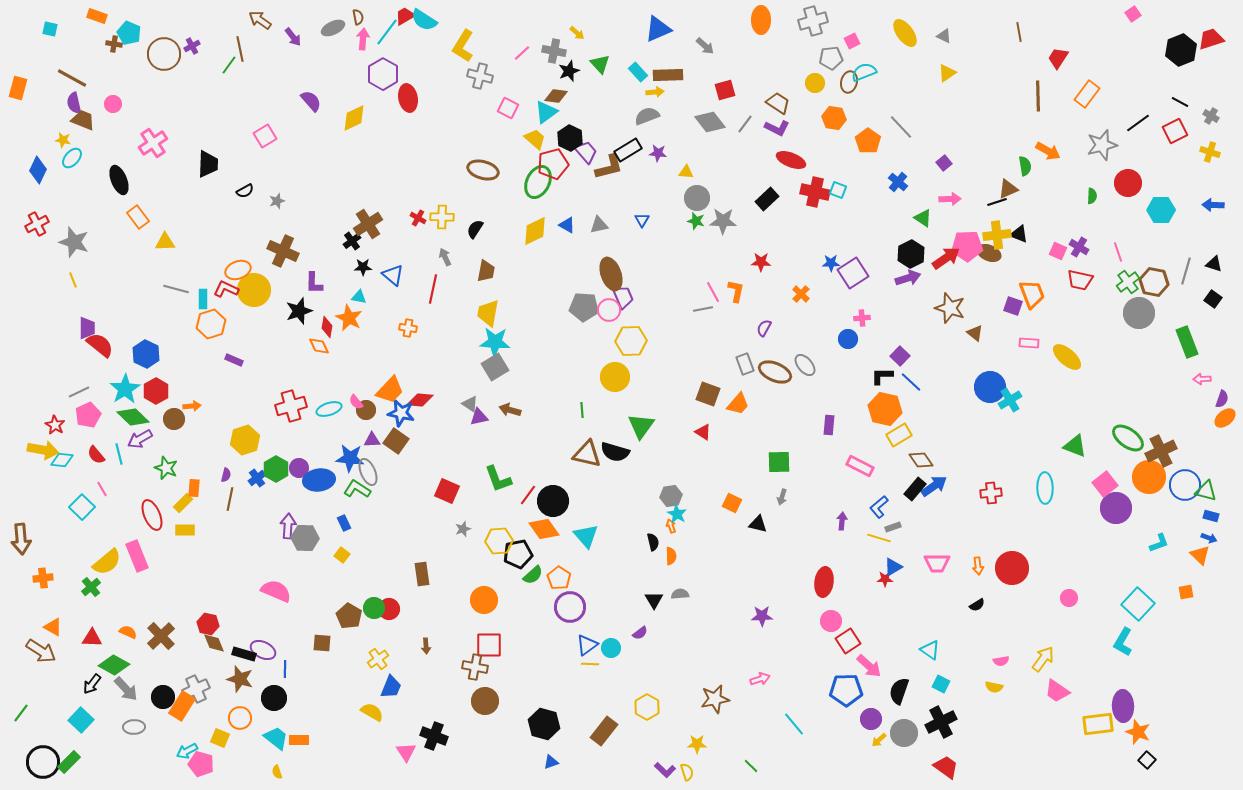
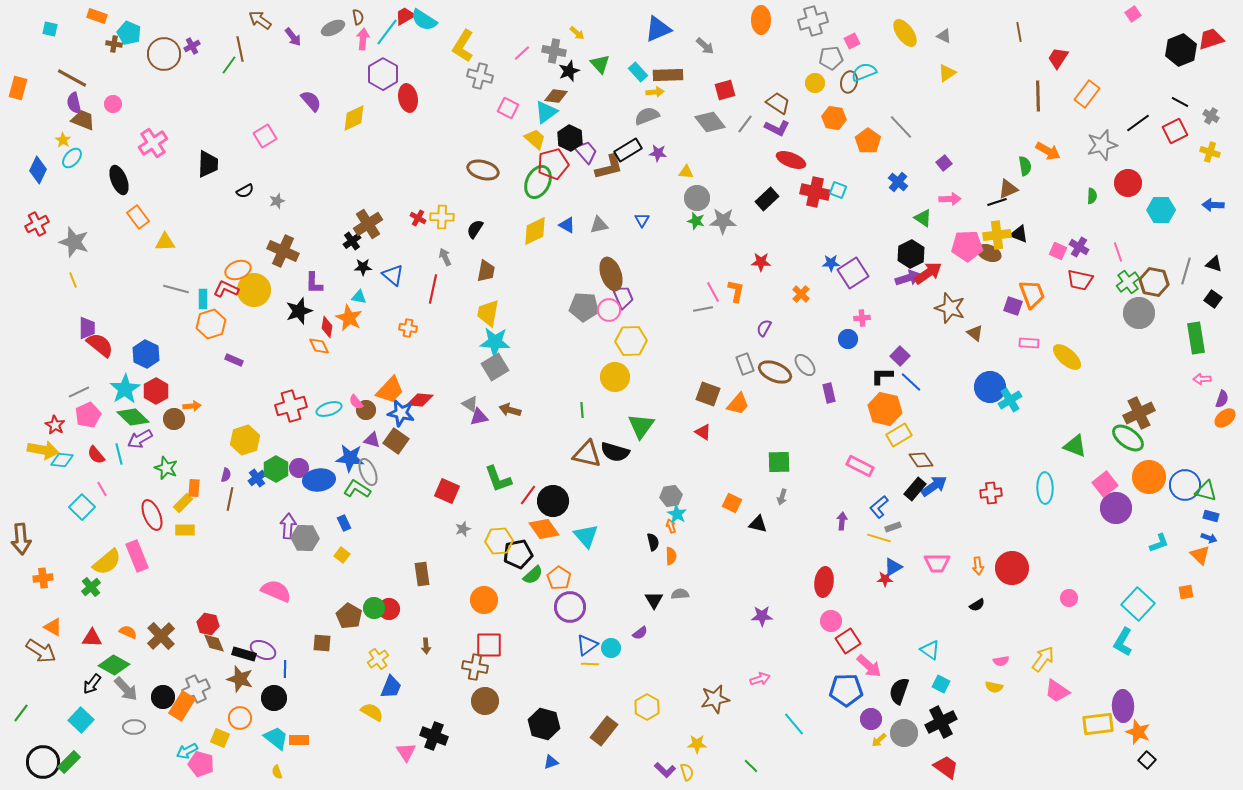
yellow star at (63, 140): rotated 21 degrees clockwise
red arrow at (946, 258): moved 18 px left, 15 px down
green rectangle at (1187, 342): moved 9 px right, 4 px up; rotated 12 degrees clockwise
purple rectangle at (829, 425): moved 32 px up; rotated 18 degrees counterclockwise
purple triangle at (372, 440): rotated 18 degrees clockwise
brown cross at (1161, 451): moved 22 px left, 38 px up
